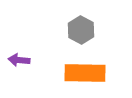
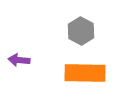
gray hexagon: moved 1 px down
